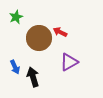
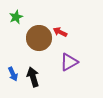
blue arrow: moved 2 px left, 7 px down
